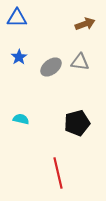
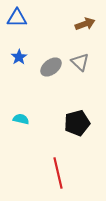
gray triangle: rotated 36 degrees clockwise
